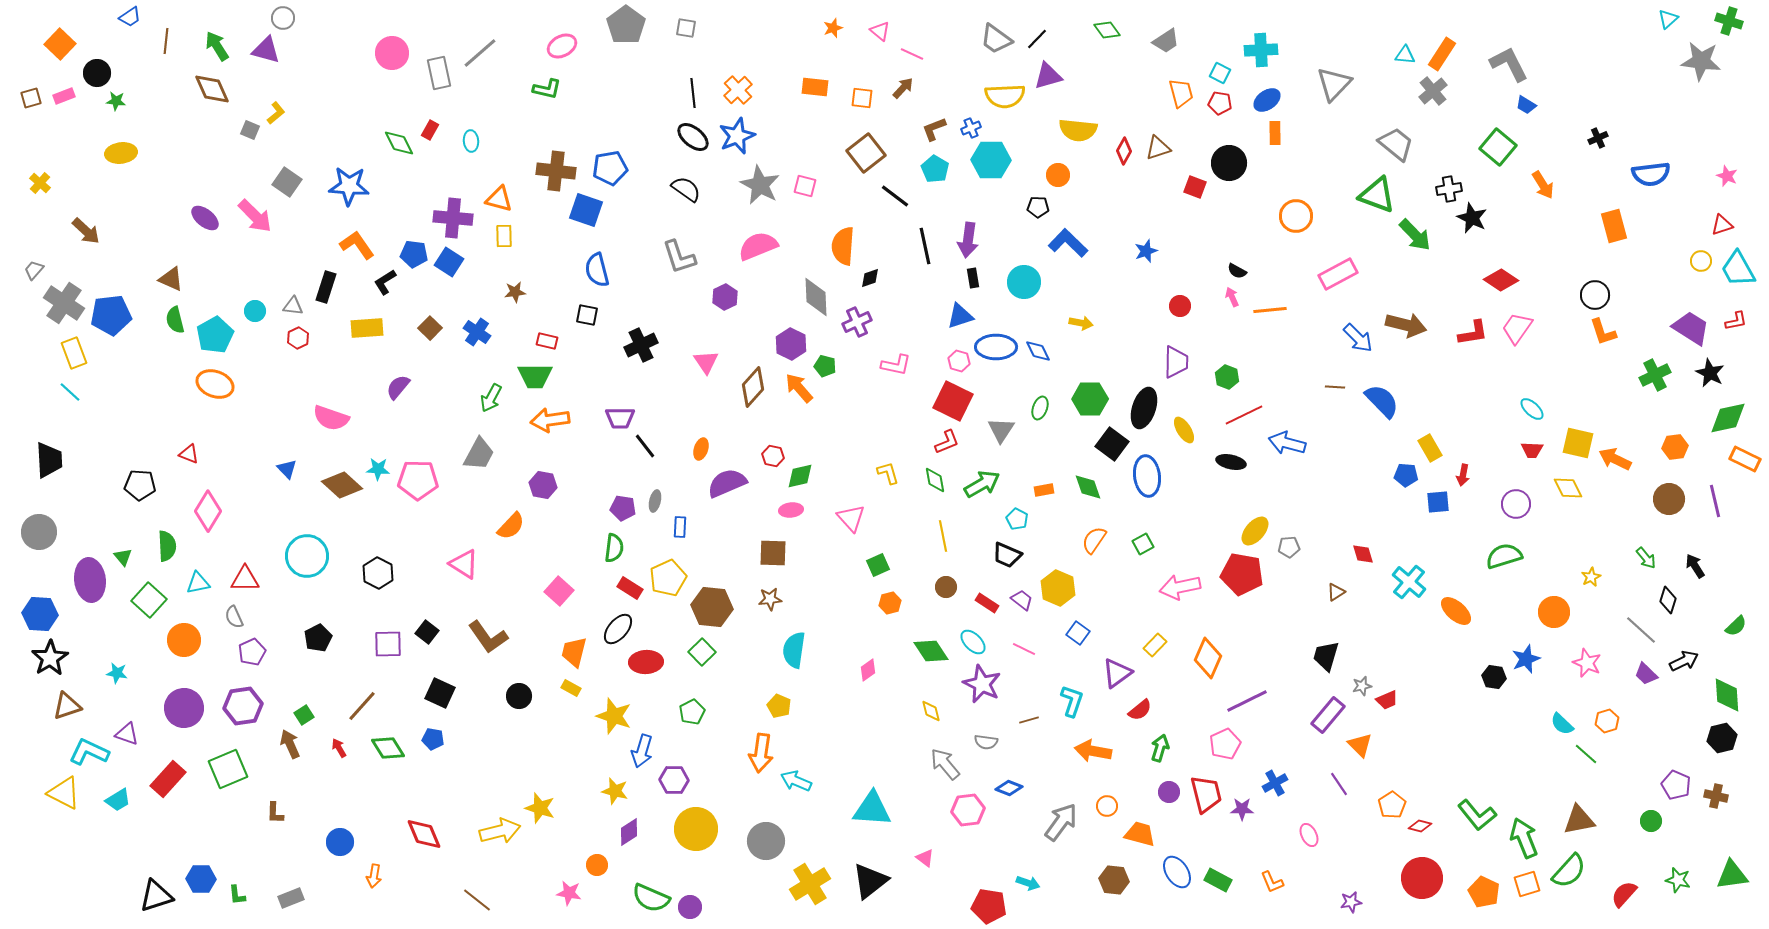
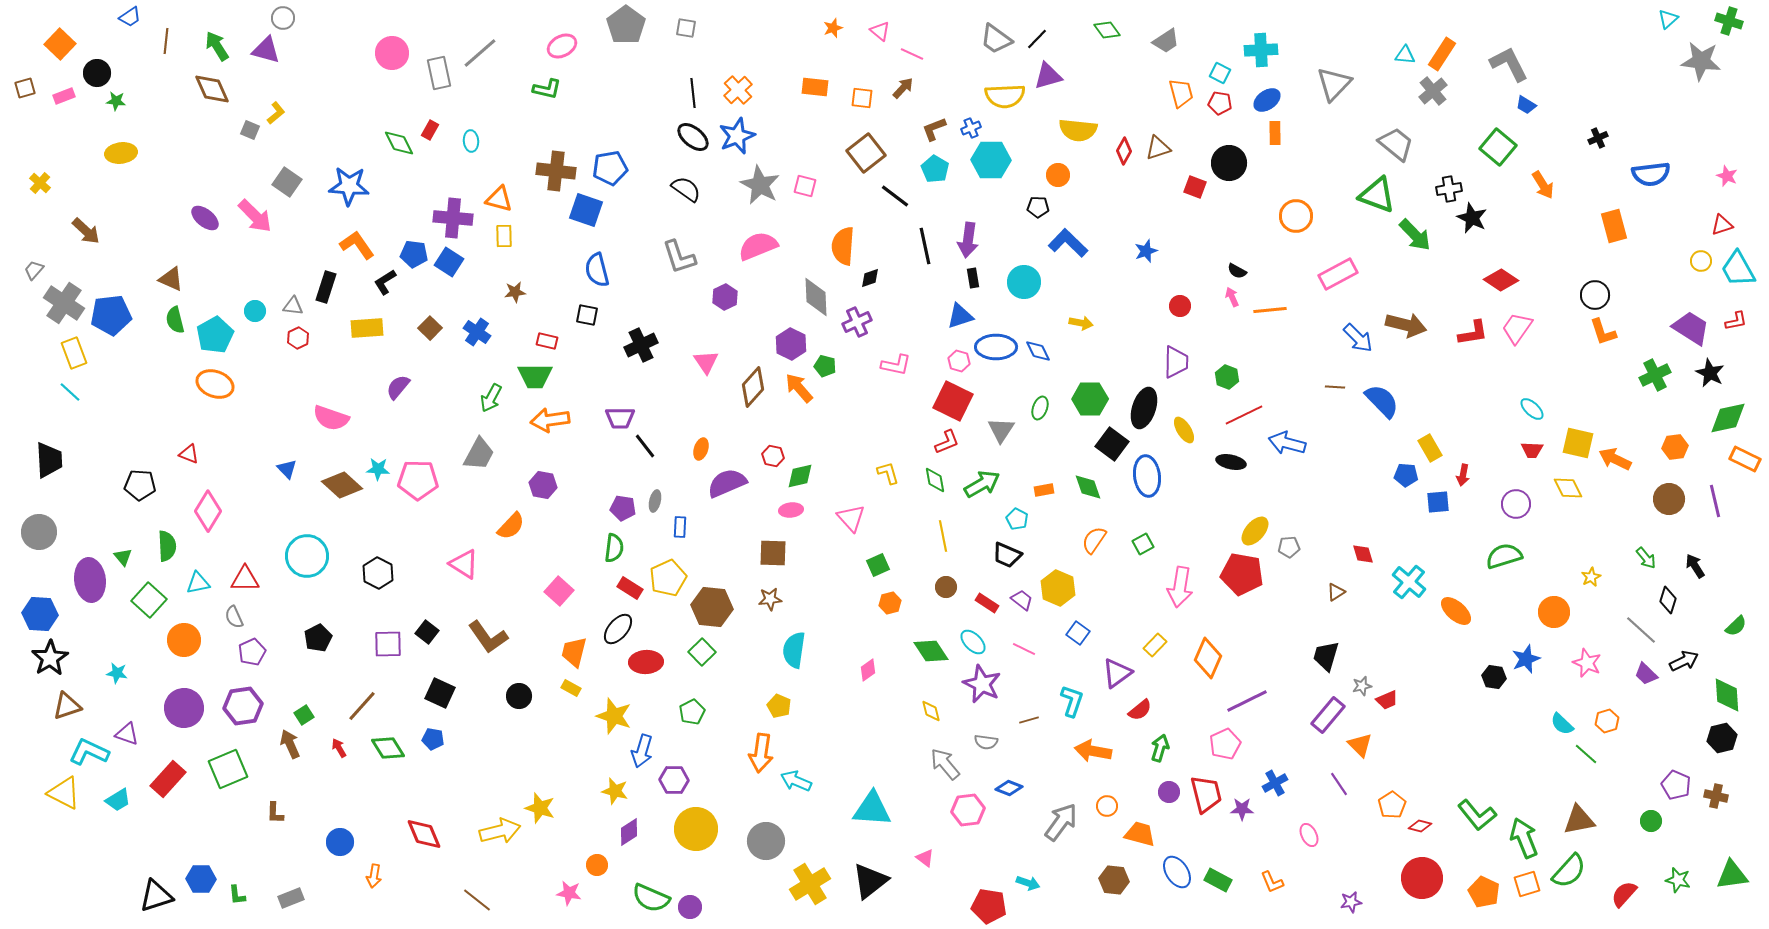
brown square at (31, 98): moved 6 px left, 10 px up
pink arrow at (1180, 587): rotated 69 degrees counterclockwise
